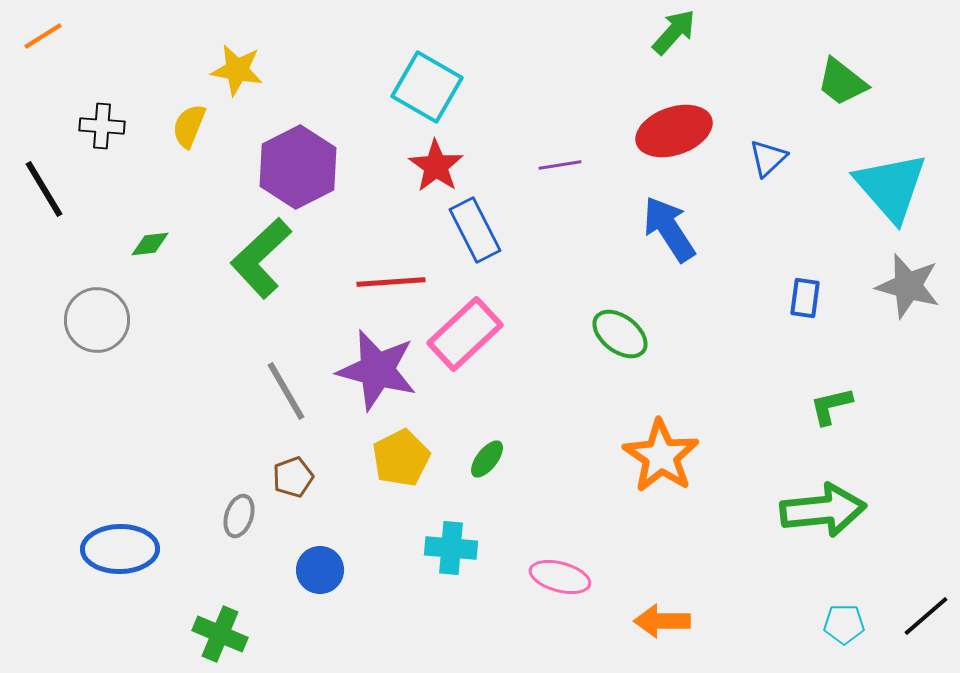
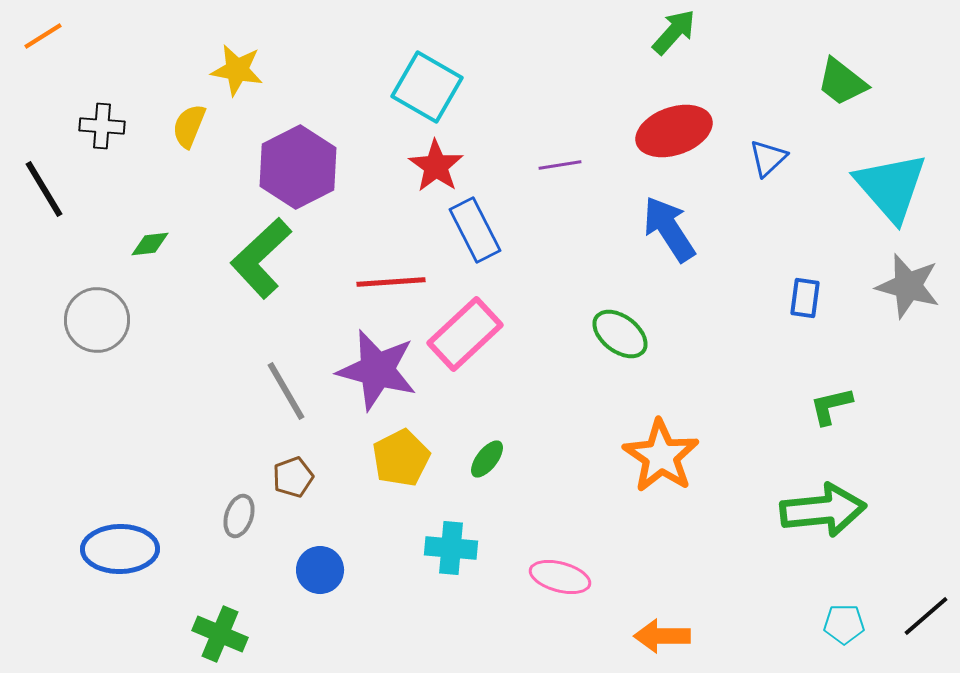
orange arrow at (662, 621): moved 15 px down
